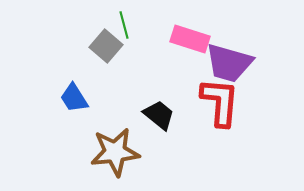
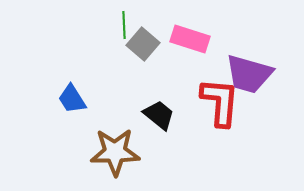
green line: rotated 12 degrees clockwise
gray square: moved 37 px right, 2 px up
purple trapezoid: moved 20 px right, 11 px down
blue trapezoid: moved 2 px left, 1 px down
brown star: rotated 6 degrees clockwise
